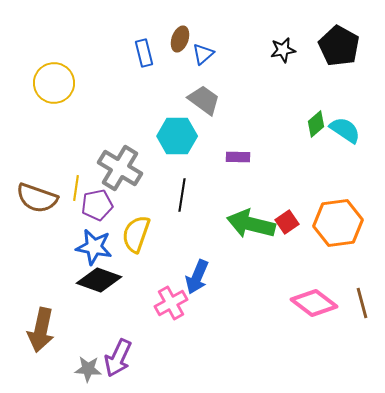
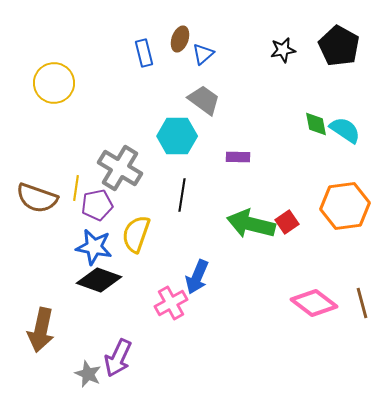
green diamond: rotated 60 degrees counterclockwise
orange hexagon: moved 7 px right, 17 px up
gray star: moved 5 px down; rotated 20 degrees clockwise
